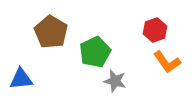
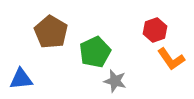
orange L-shape: moved 4 px right, 3 px up
